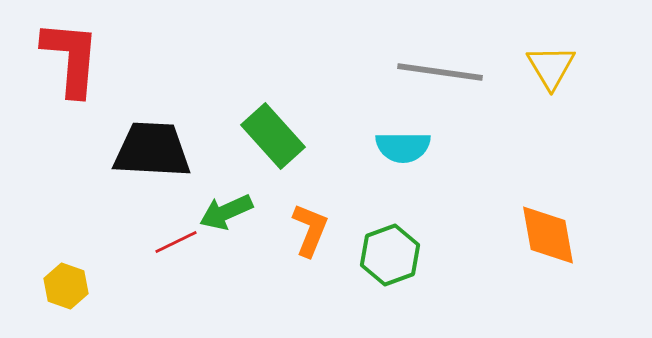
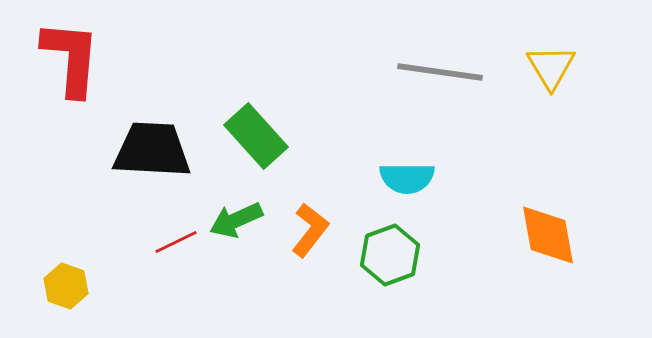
green rectangle: moved 17 px left
cyan semicircle: moved 4 px right, 31 px down
green arrow: moved 10 px right, 8 px down
orange L-shape: rotated 16 degrees clockwise
